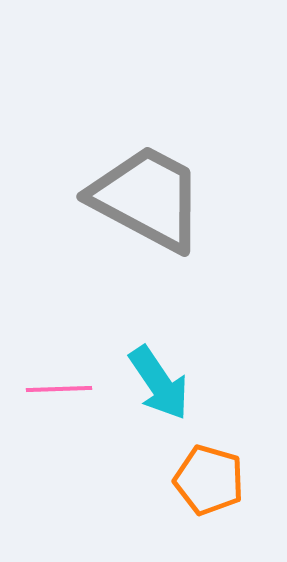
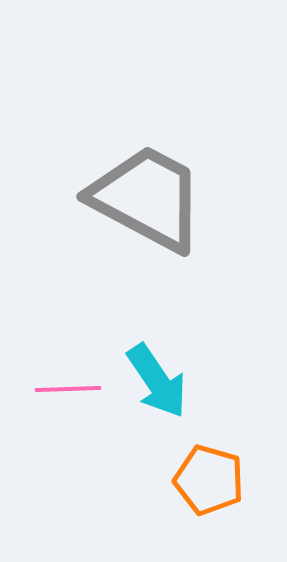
cyan arrow: moved 2 px left, 2 px up
pink line: moved 9 px right
